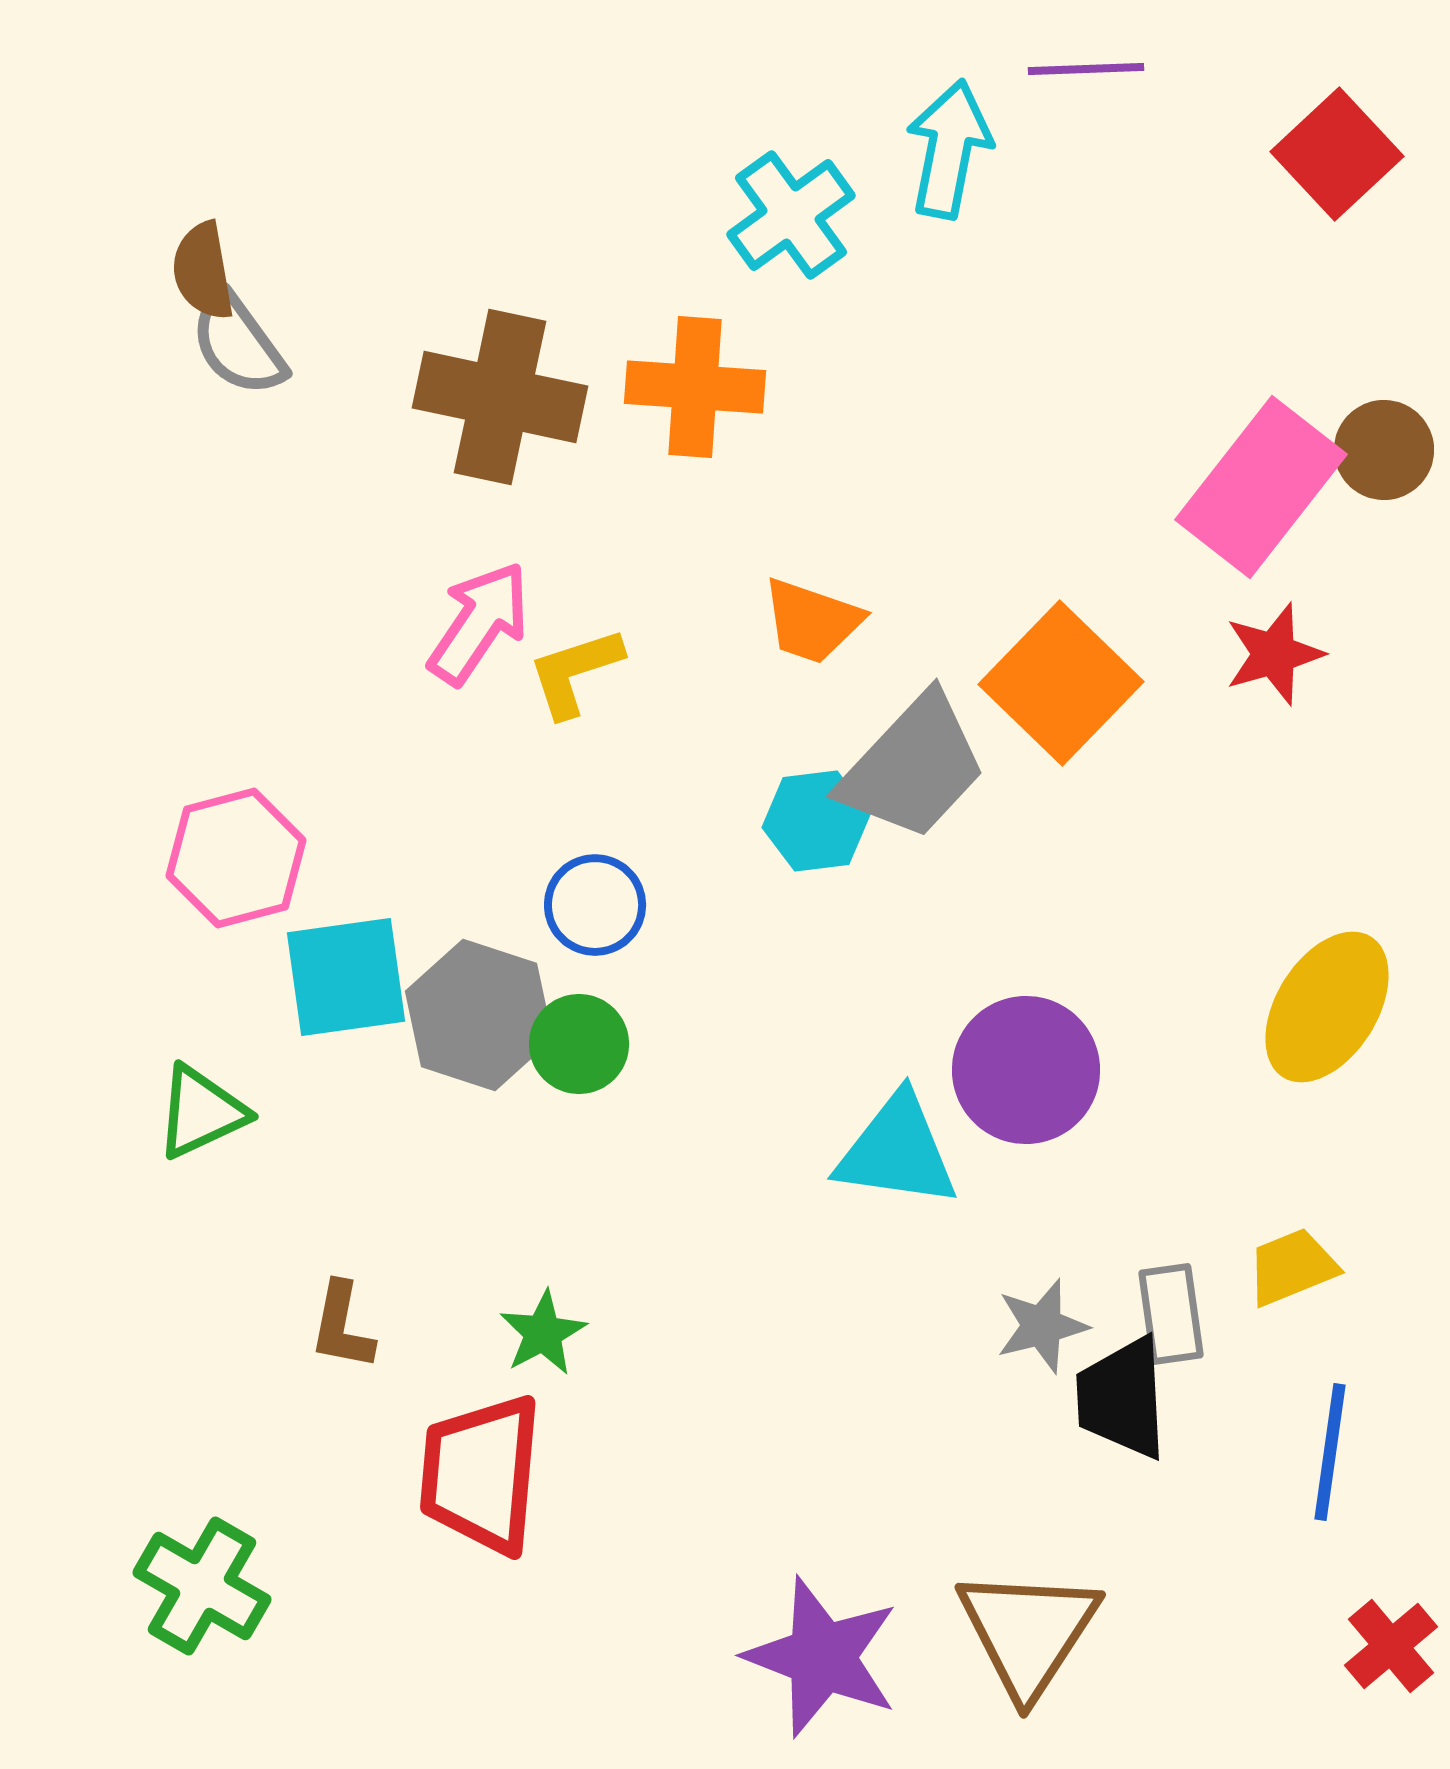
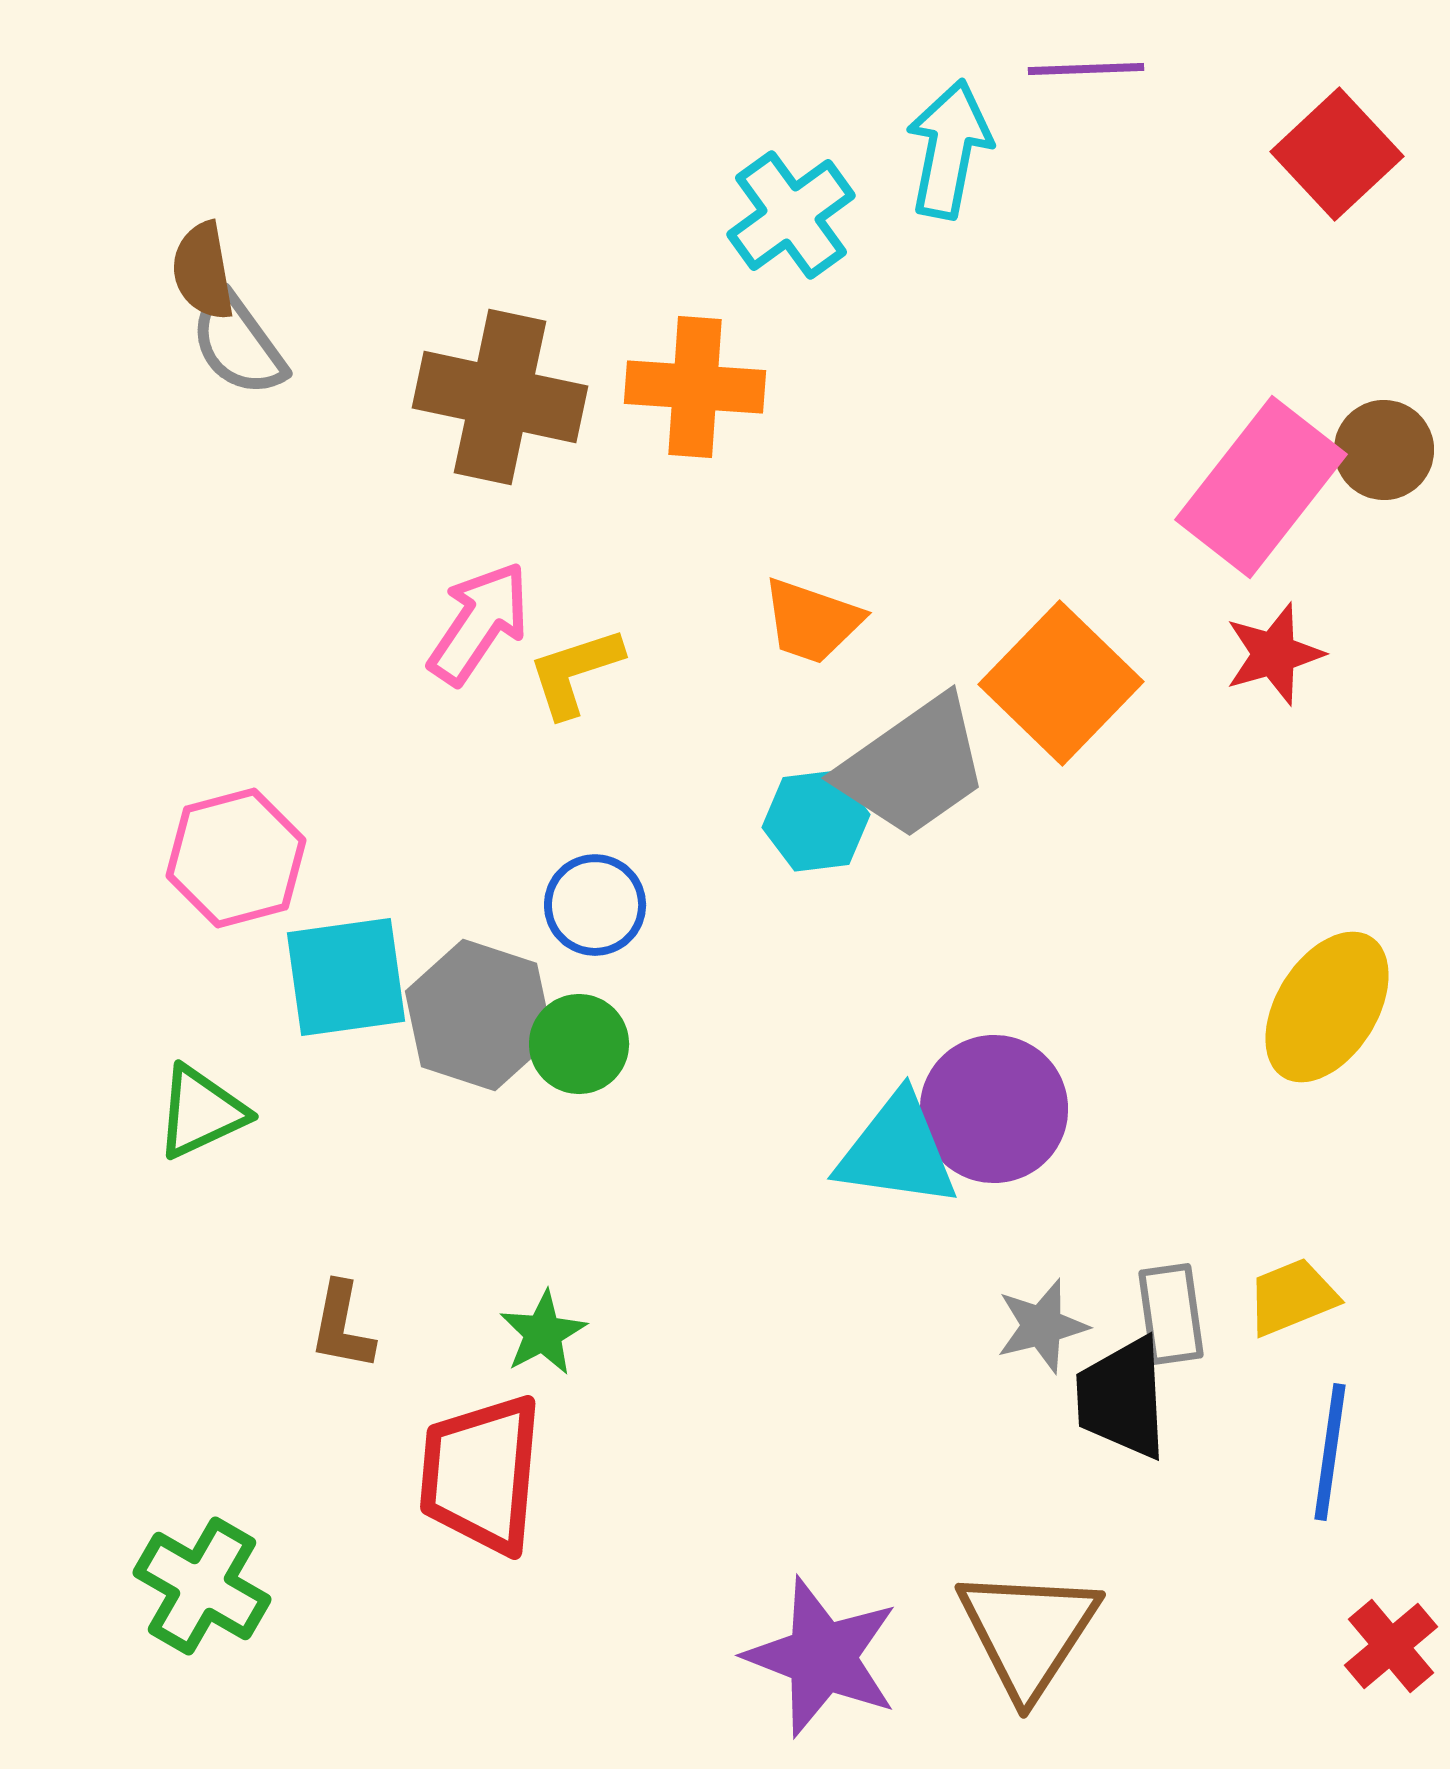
gray trapezoid: rotated 12 degrees clockwise
purple circle: moved 32 px left, 39 px down
yellow trapezoid: moved 30 px down
